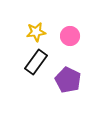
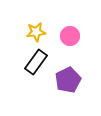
purple pentagon: rotated 20 degrees clockwise
